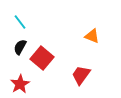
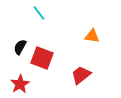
cyan line: moved 19 px right, 9 px up
orange triangle: rotated 14 degrees counterclockwise
red square: rotated 20 degrees counterclockwise
red trapezoid: rotated 15 degrees clockwise
